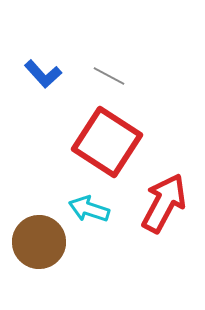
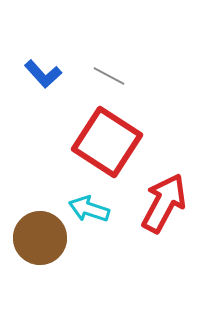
brown circle: moved 1 px right, 4 px up
